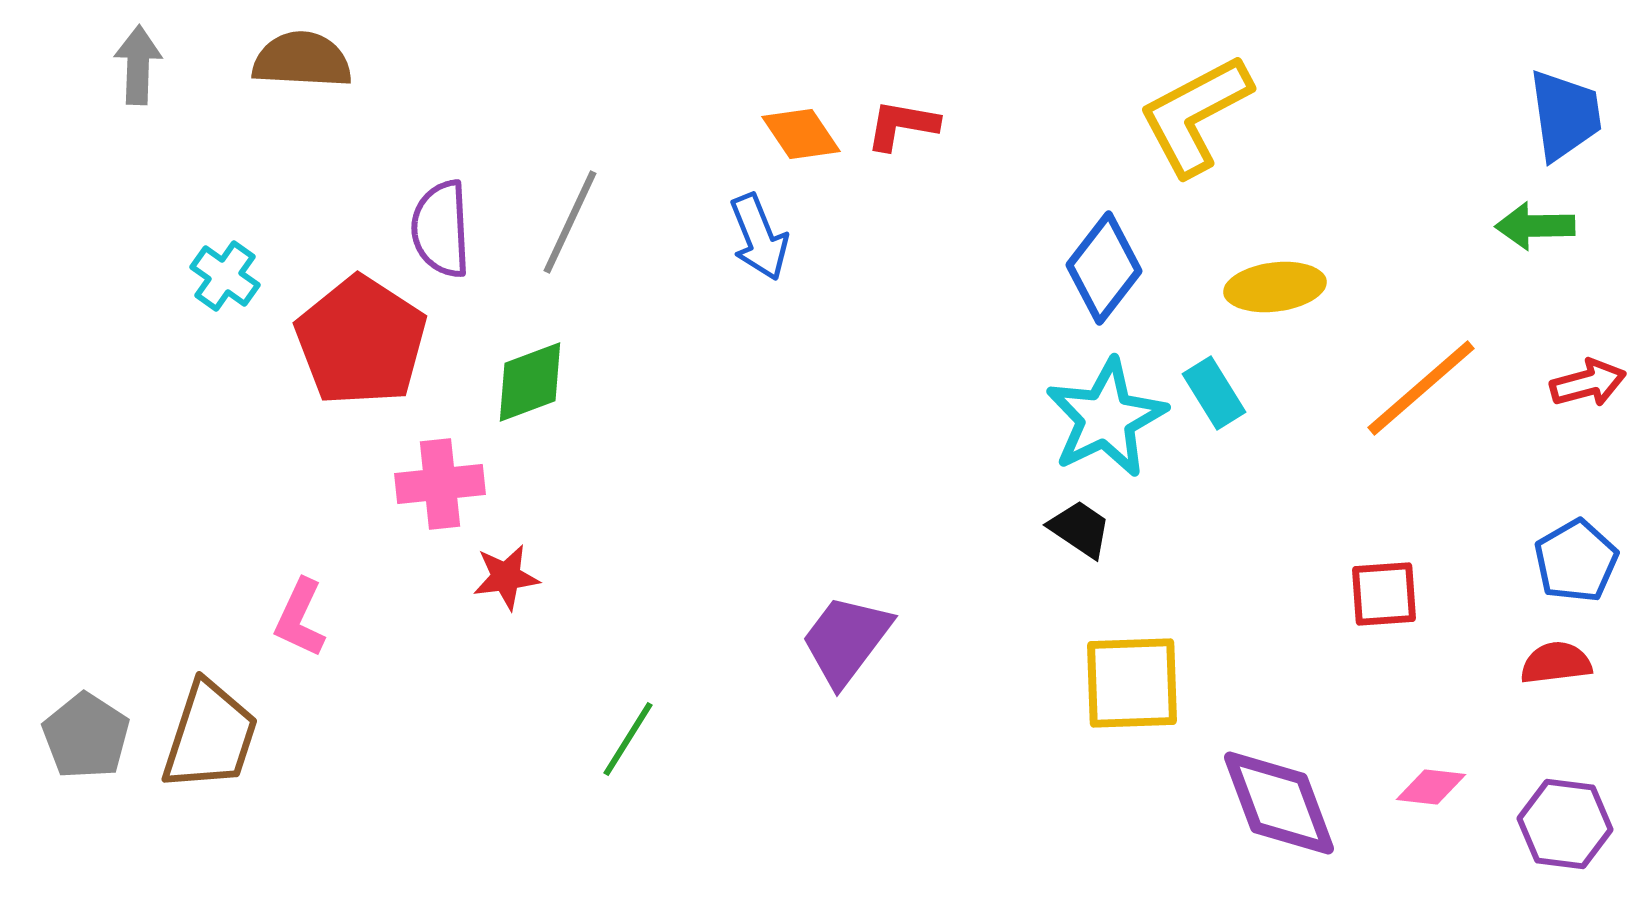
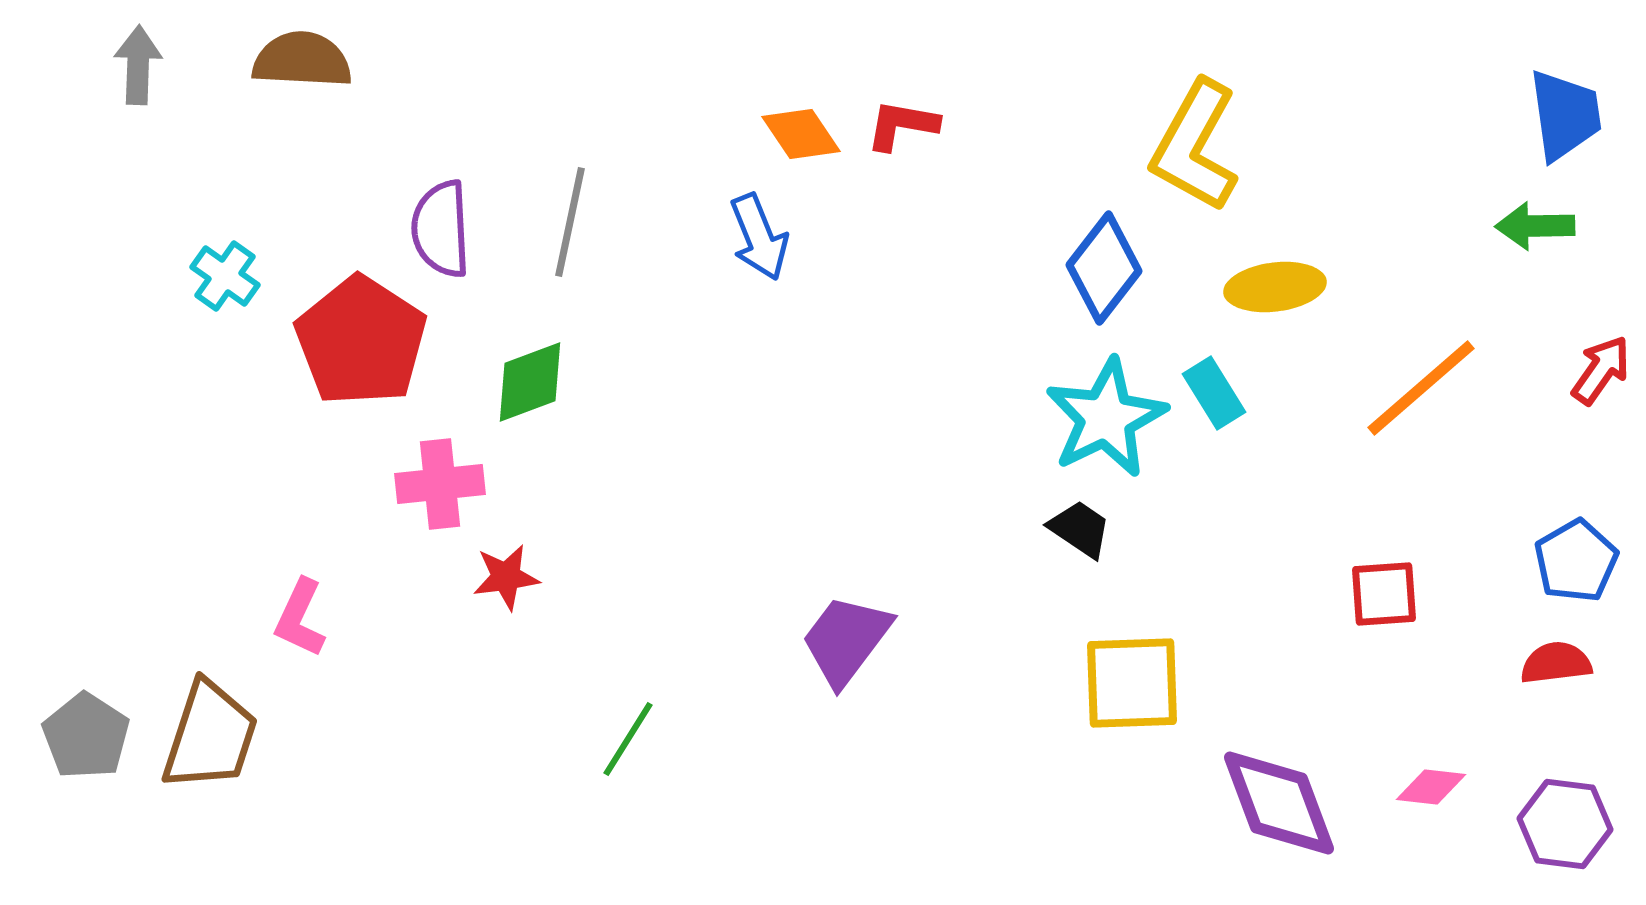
yellow L-shape: moved 31 px down; rotated 33 degrees counterclockwise
gray line: rotated 13 degrees counterclockwise
red arrow: moved 13 px right, 13 px up; rotated 40 degrees counterclockwise
